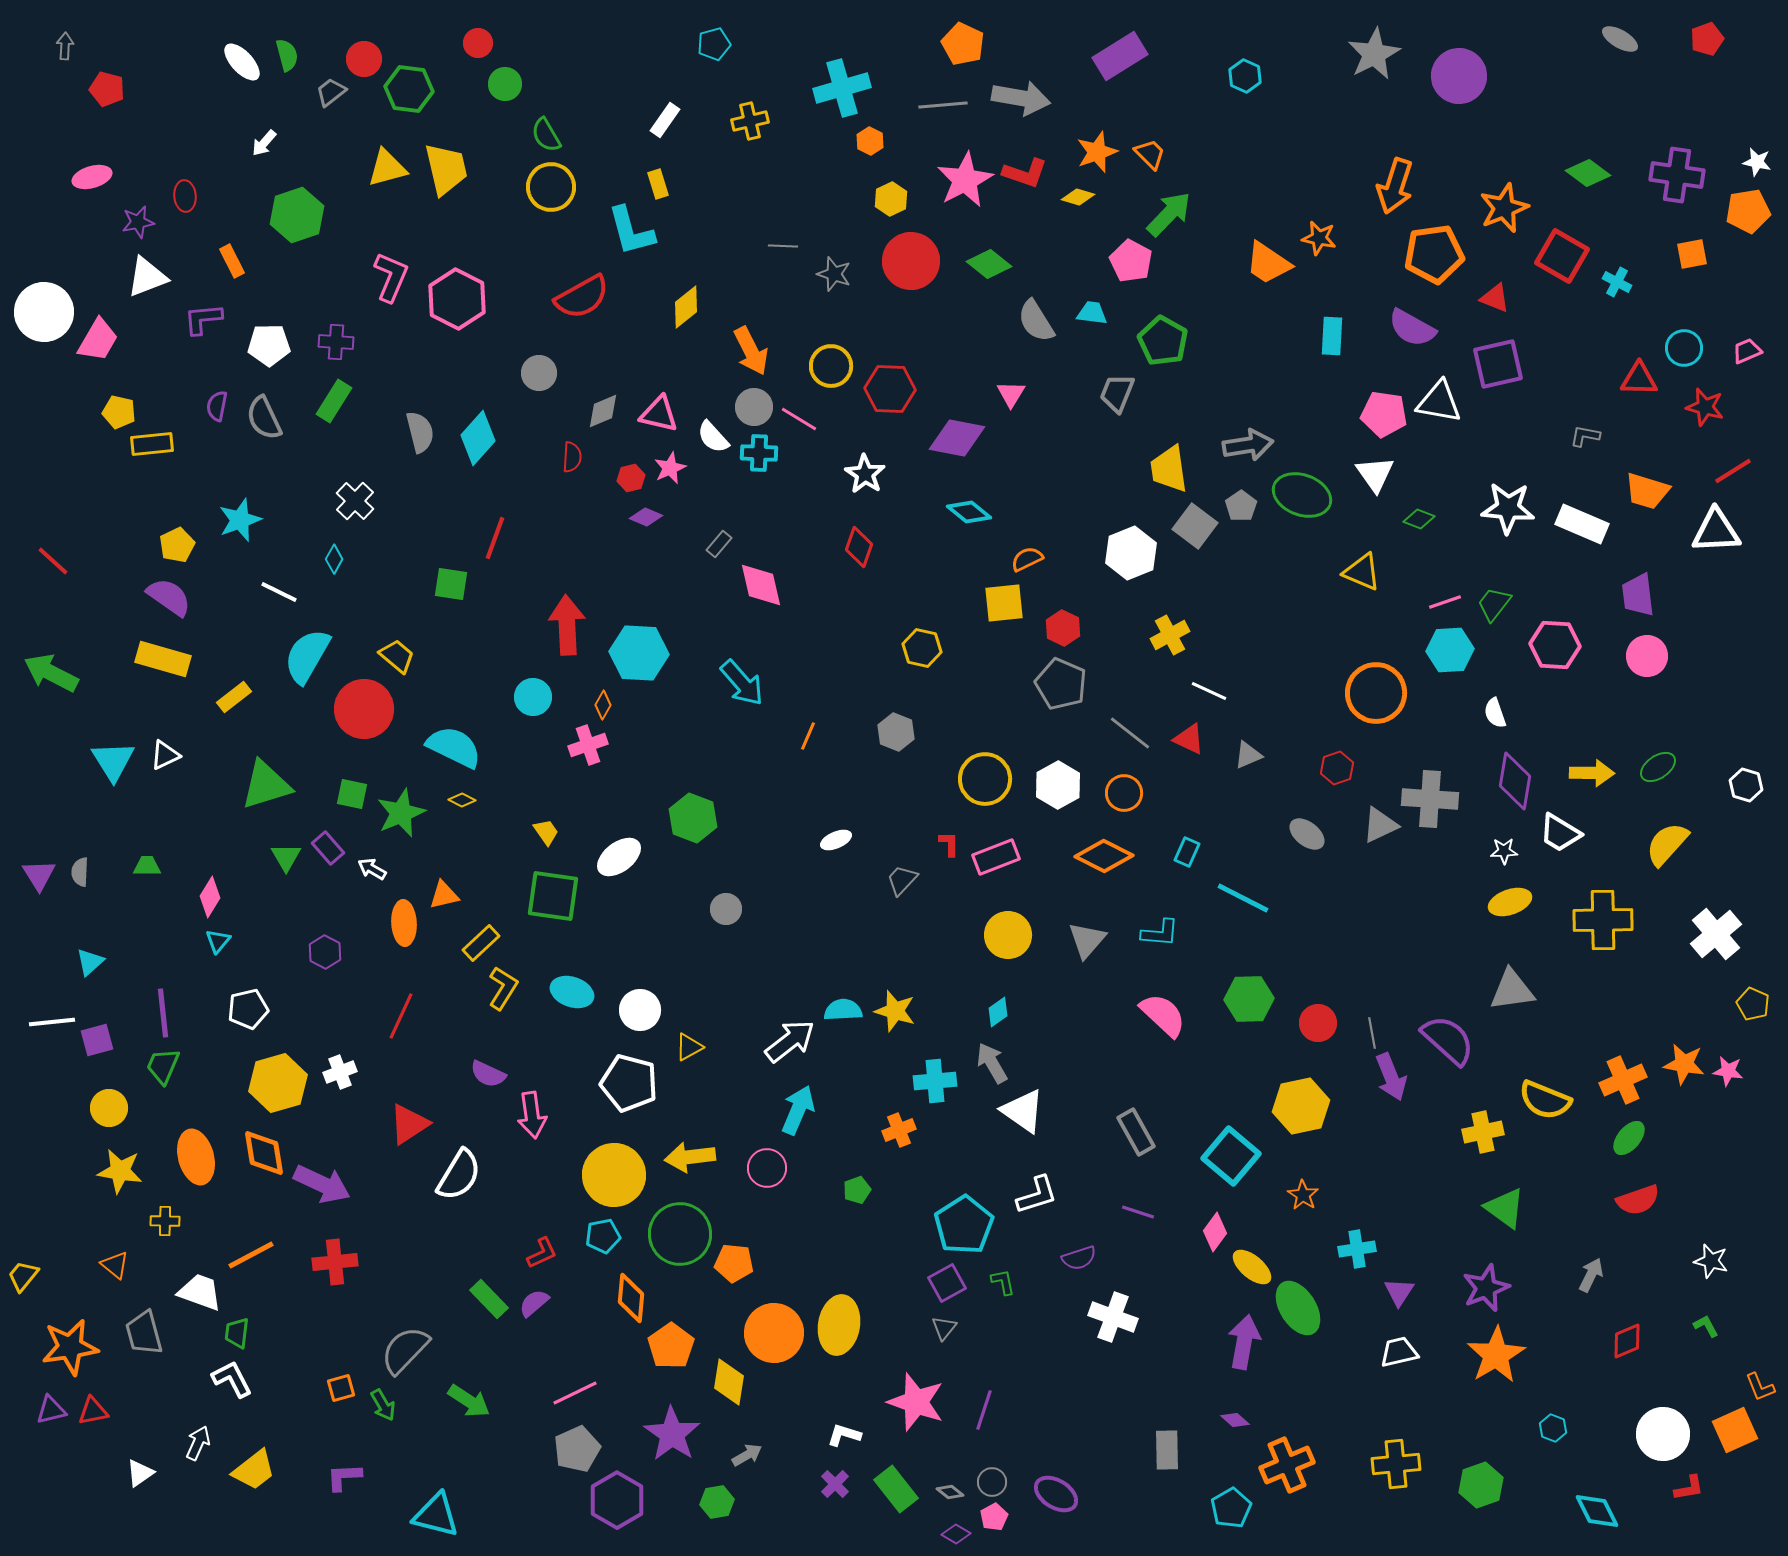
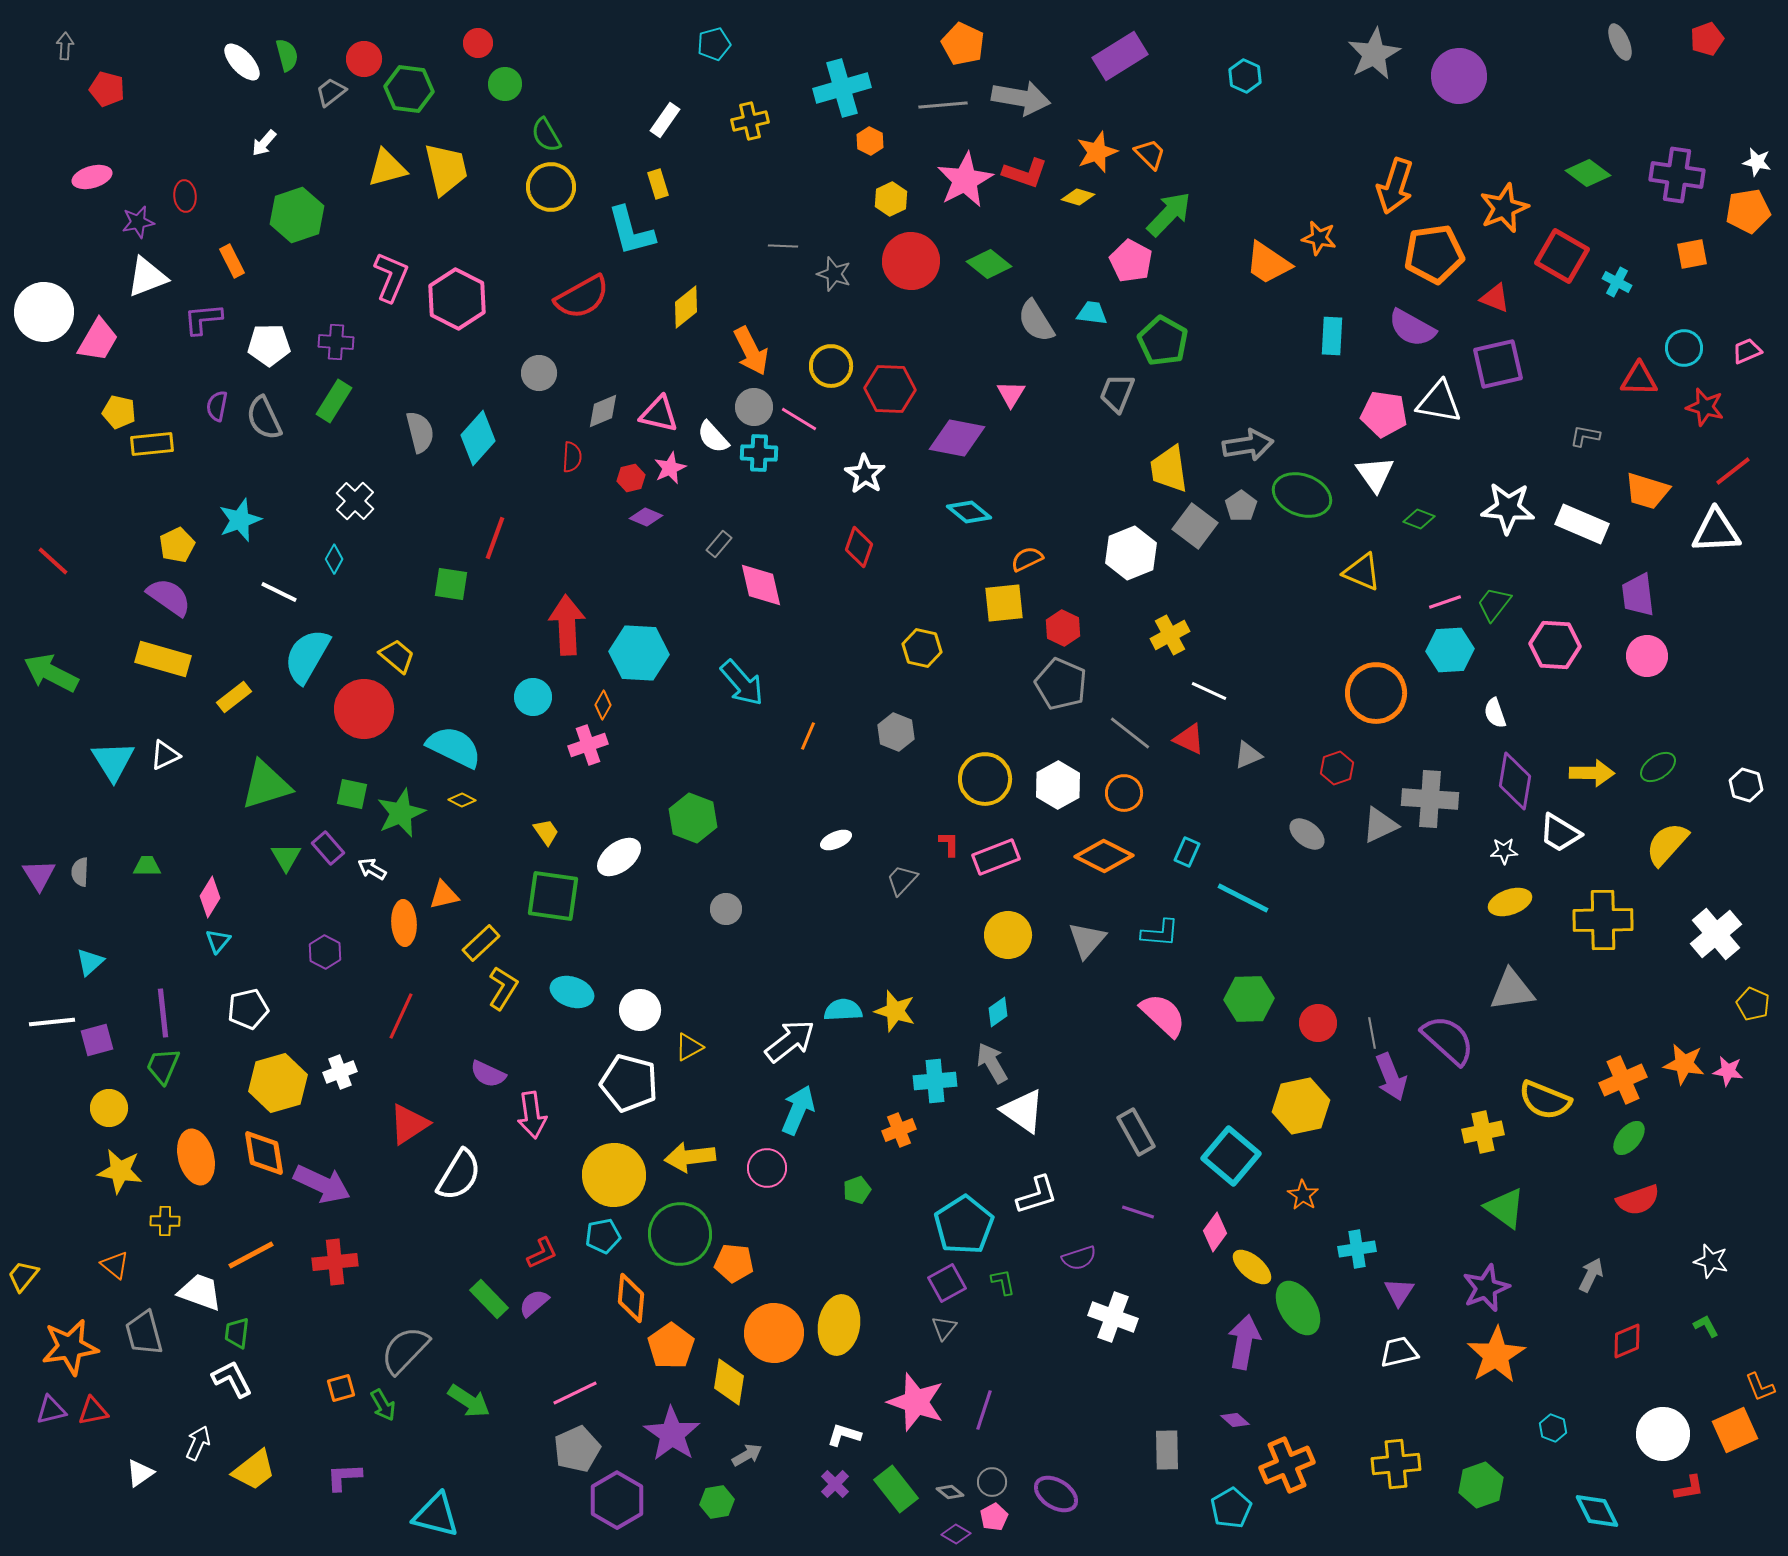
gray ellipse at (1620, 39): moved 3 px down; rotated 36 degrees clockwise
red line at (1733, 471): rotated 6 degrees counterclockwise
